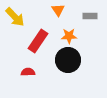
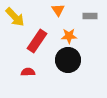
red rectangle: moved 1 px left
